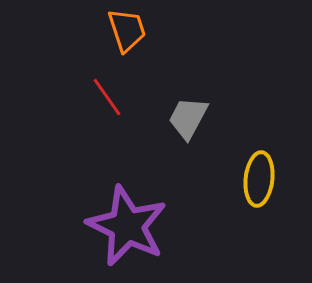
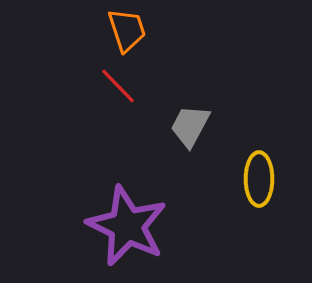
red line: moved 11 px right, 11 px up; rotated 9 degrees counterclockwise
gray trapezoid: moved 2 px right, 8 px down
yellow ellipse: rotated 6 degrees counterclockwise
